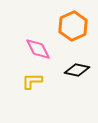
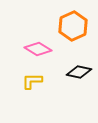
pink diamond: rotated 32 degrees counterclockwise
black diamond: moved 2 px right, 2 px down
